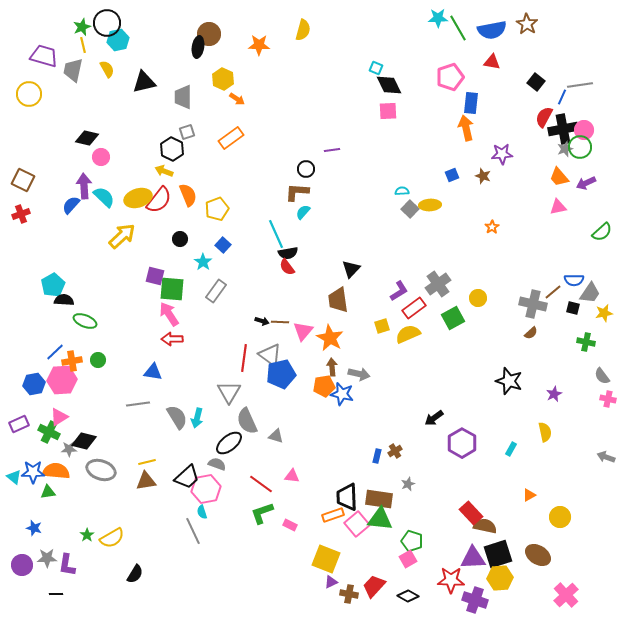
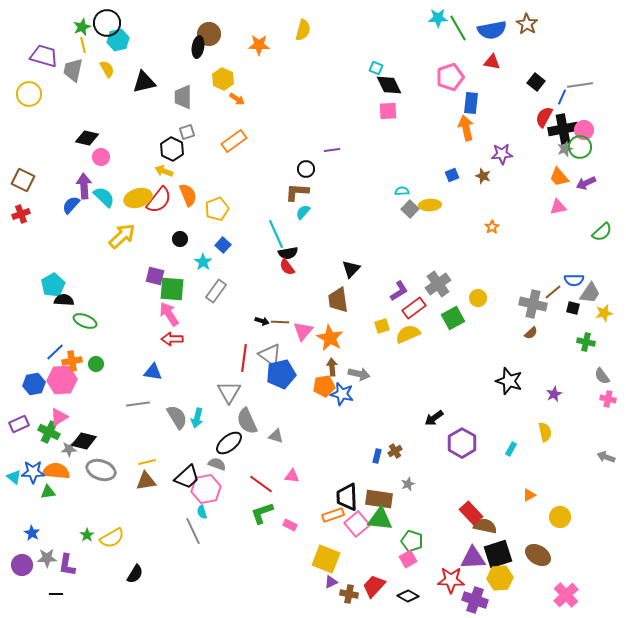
orange rectangle at (231, 138): moved 3 px right, 3 px down
green circle at (98, 360): moved 2 px left, 4 px down
blue star at (34, 528): moved 2 px left, 5 px down; rotated 14 degrees clockwise
